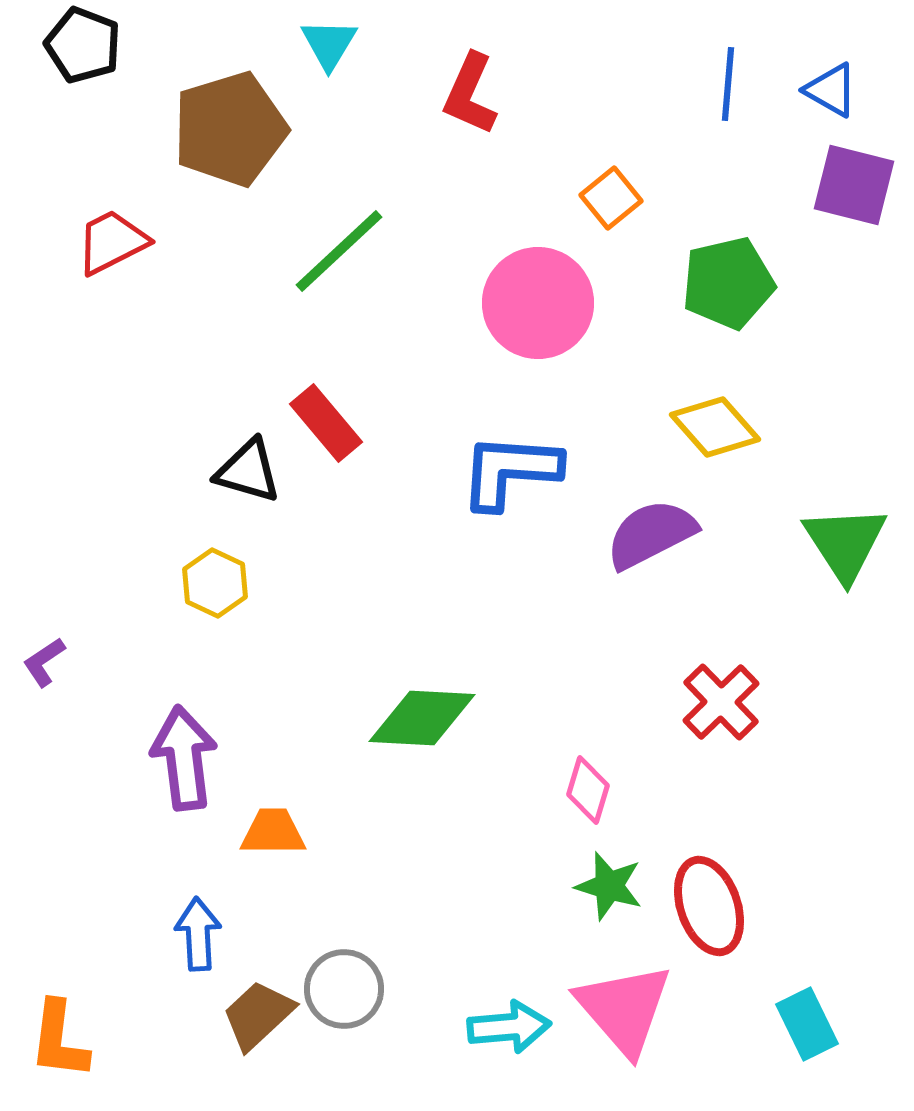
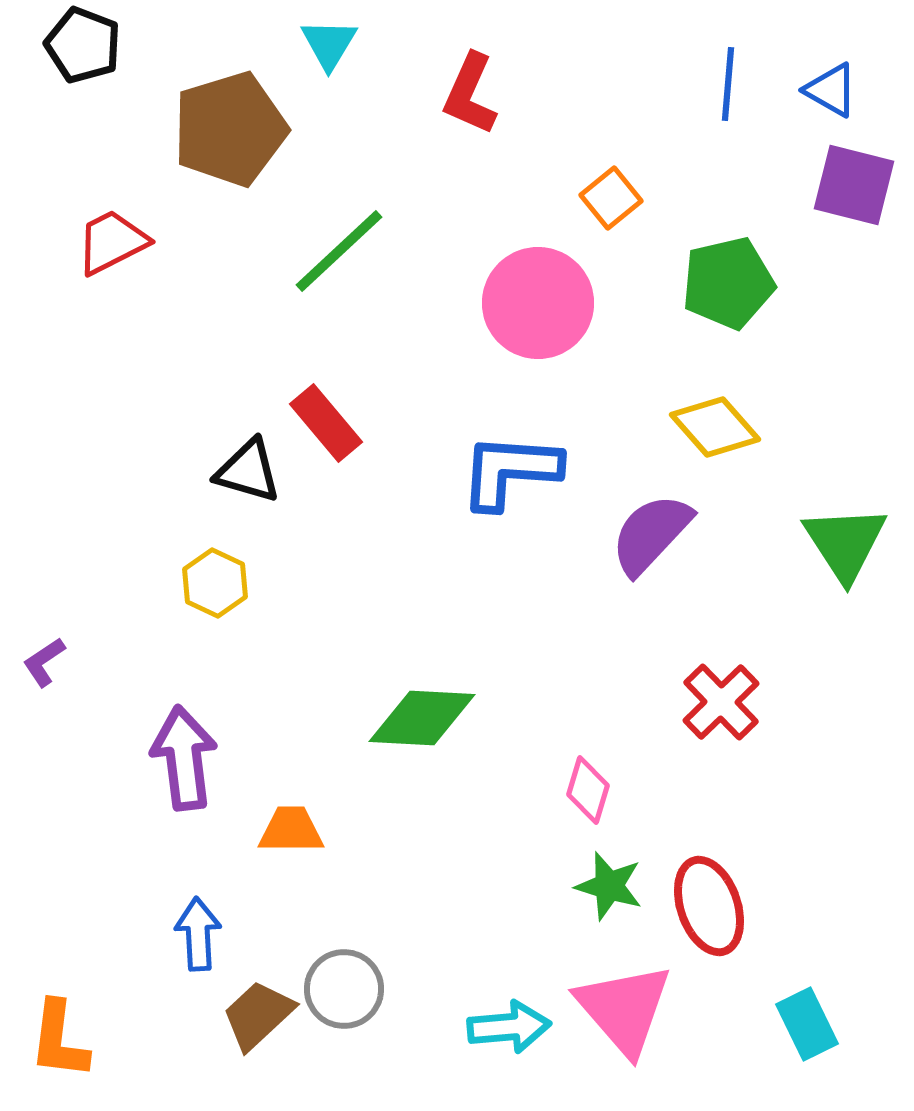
purple semicircle: rotated 20 degrees counterclockwise
orange trapezoid: moved 18 px right, 2 px up
